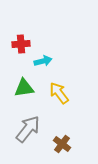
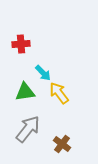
cyan arrow: moved 12 px down; rotated 60 degrees clockwise
green triangle: moved 1 px right, 4 px down
